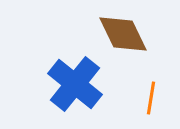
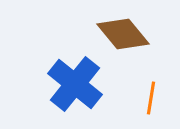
brown diamond: rotated 14 degrees counterclockwise
